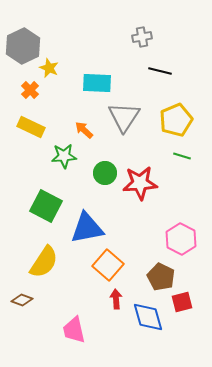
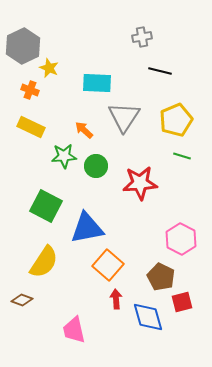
orange cross: rotated 24 degrees counterclockwise
green circle: moved 9 px left, 7 px up
